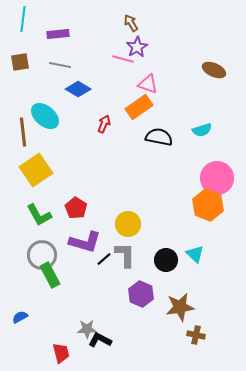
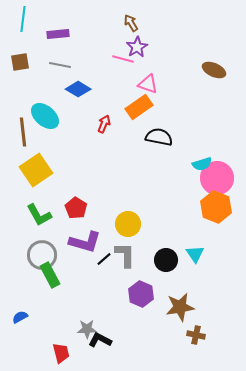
cyan semicircle: moved 34 px down
orange hexagon: moved 8 px right, 2 px down
cyan triangle: rotated 12 degrees clockwise
